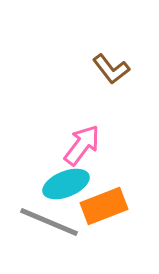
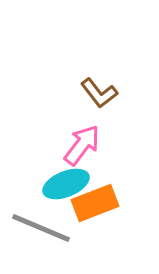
brown L-shape: moved 12 px left, 24 px down
orange rectangle: moved 9 px left, 3 px up
gray line: moved 8 px left, 6 px down
